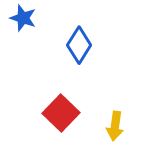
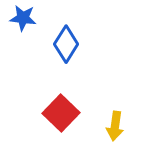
blue star: rotated 12 degrees counterclockwise
blue diamond: moved 13 px left, 1 px up
